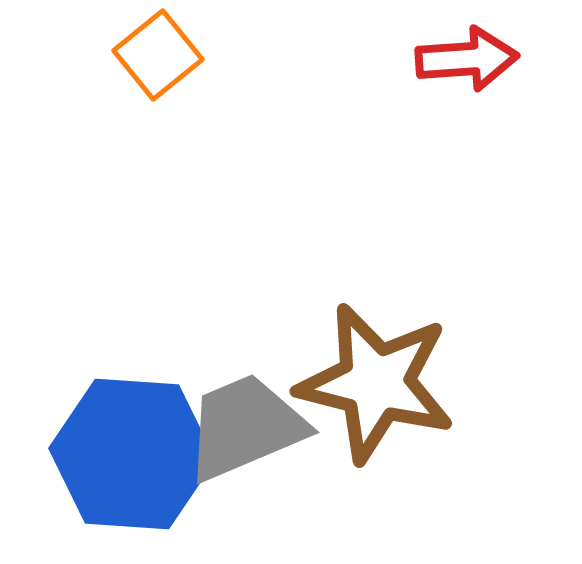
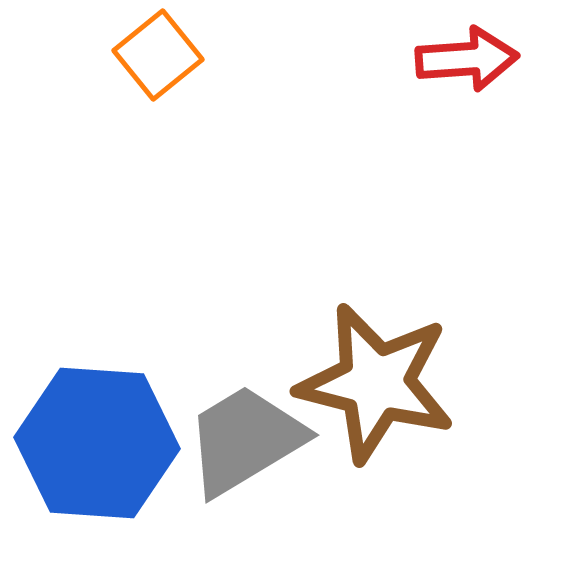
gray trapezoid: moved 13 px down; rotated 8 degrees counterclockwise
blue hexagon: moved 35 px left, 11 px up
